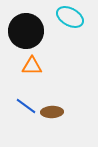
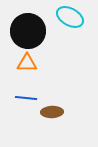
black circle: moved 2 px right
orange triangle: moved 5 px left, 3 px up
blue line: moved 8 px up; rotated 30 degrees counterclockwise
